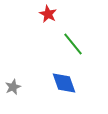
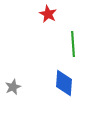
green line: rotated 35 degrees clockwise
blue diamond: rotated 24 degrees clockwise
